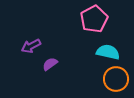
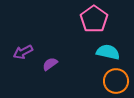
pink pentagon: rotated 8 degrees counterclockwise
purple arrow: moved 8 px left, 6 px down
orange circle: moved 2 px down
